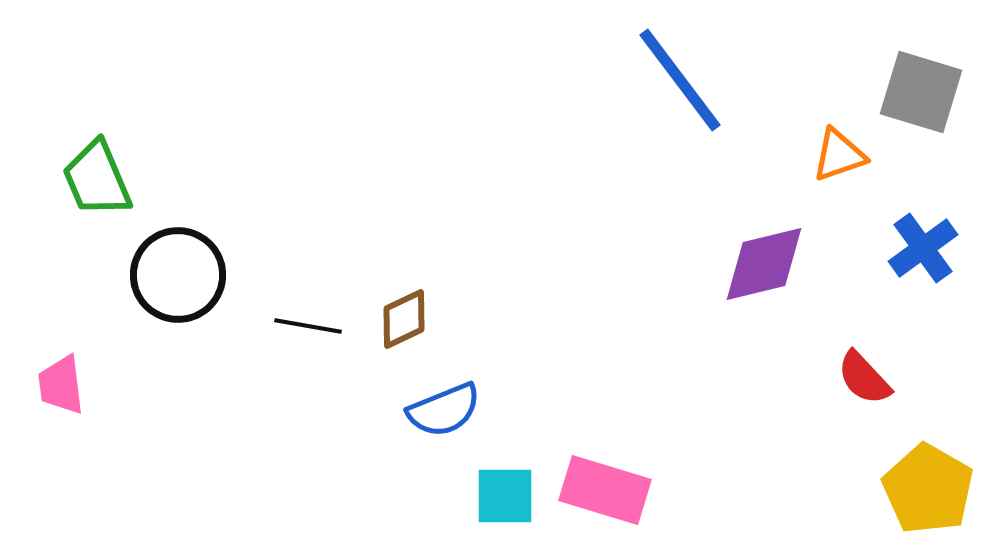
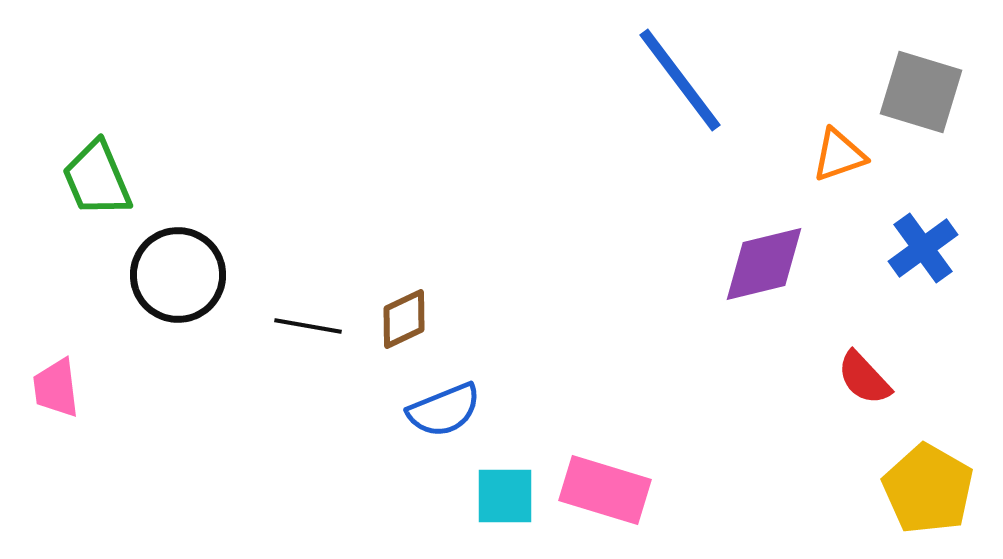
pink trapezoid: moved 5 px left, 3 px down
